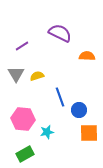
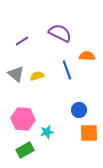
purple line: moved 5 px up
gray triangle: rotated 18 degrees counterclockwise
blue line: moved 7 px right, 27 px up
green rectangle: moved 4 px up
